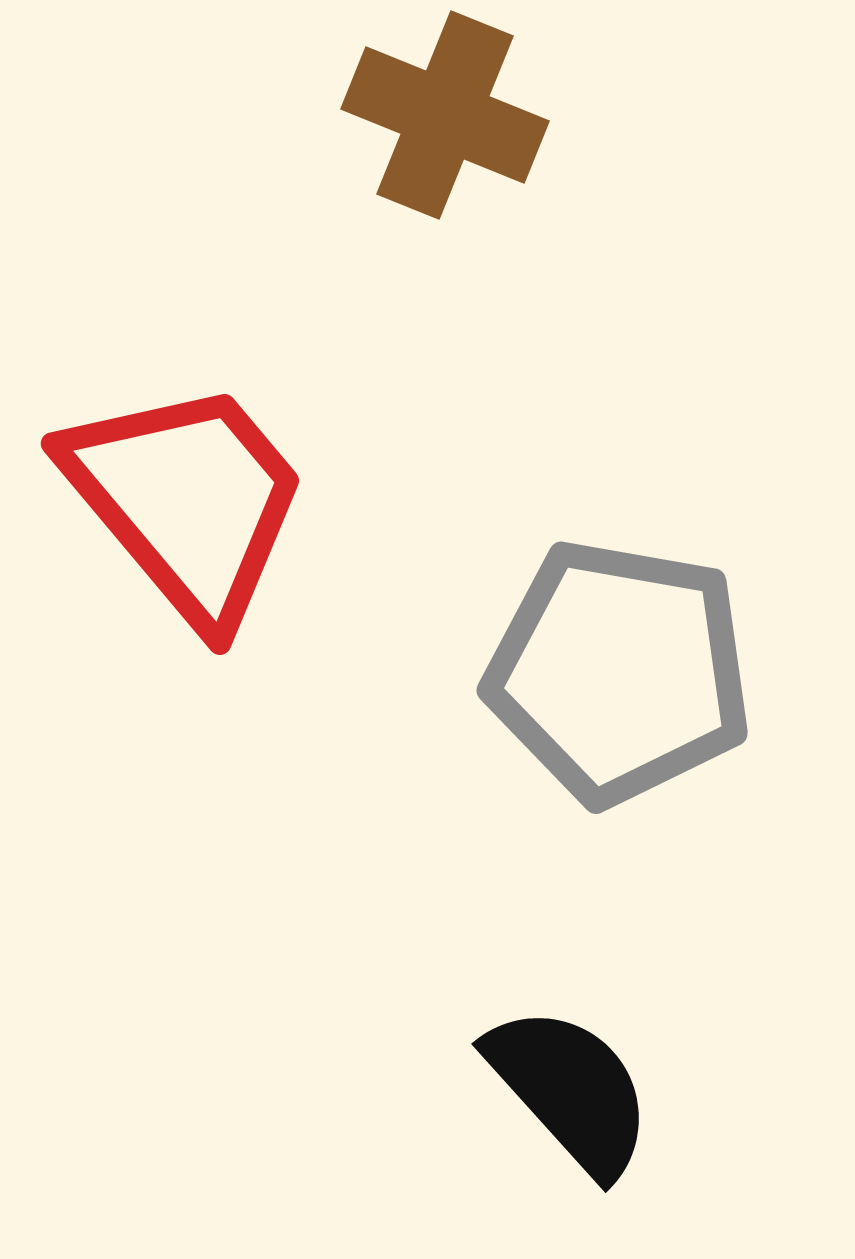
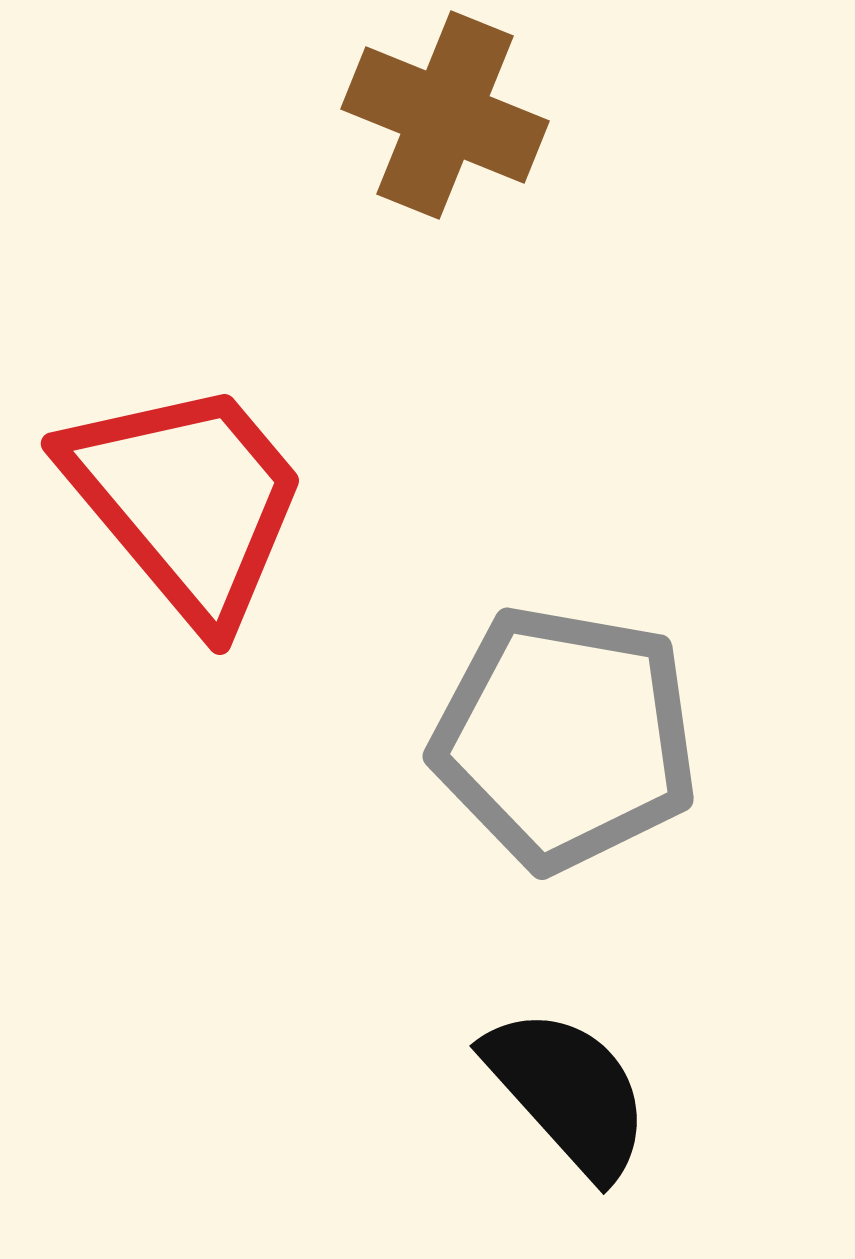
gray pentagon: moved 54 px left, 66 px down
black semicircle: moved 2 px left, 2 px down
